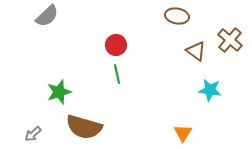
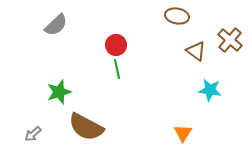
gray semicircle: moved 9 px right, 9 px down
green line: moved 5 px up
brown semicircle: moved 2 px right; rotated 12 degrees clockwise
